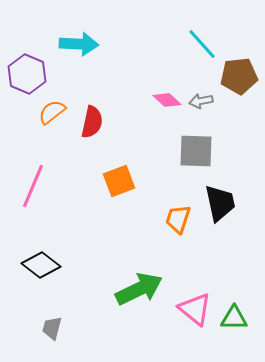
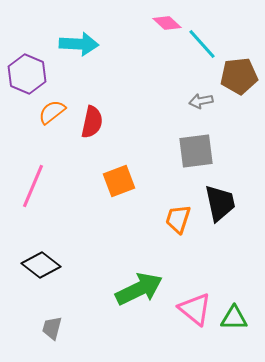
pink diamond: moved 77 px up
gray square: rotated 9 degrees counterclockwise
